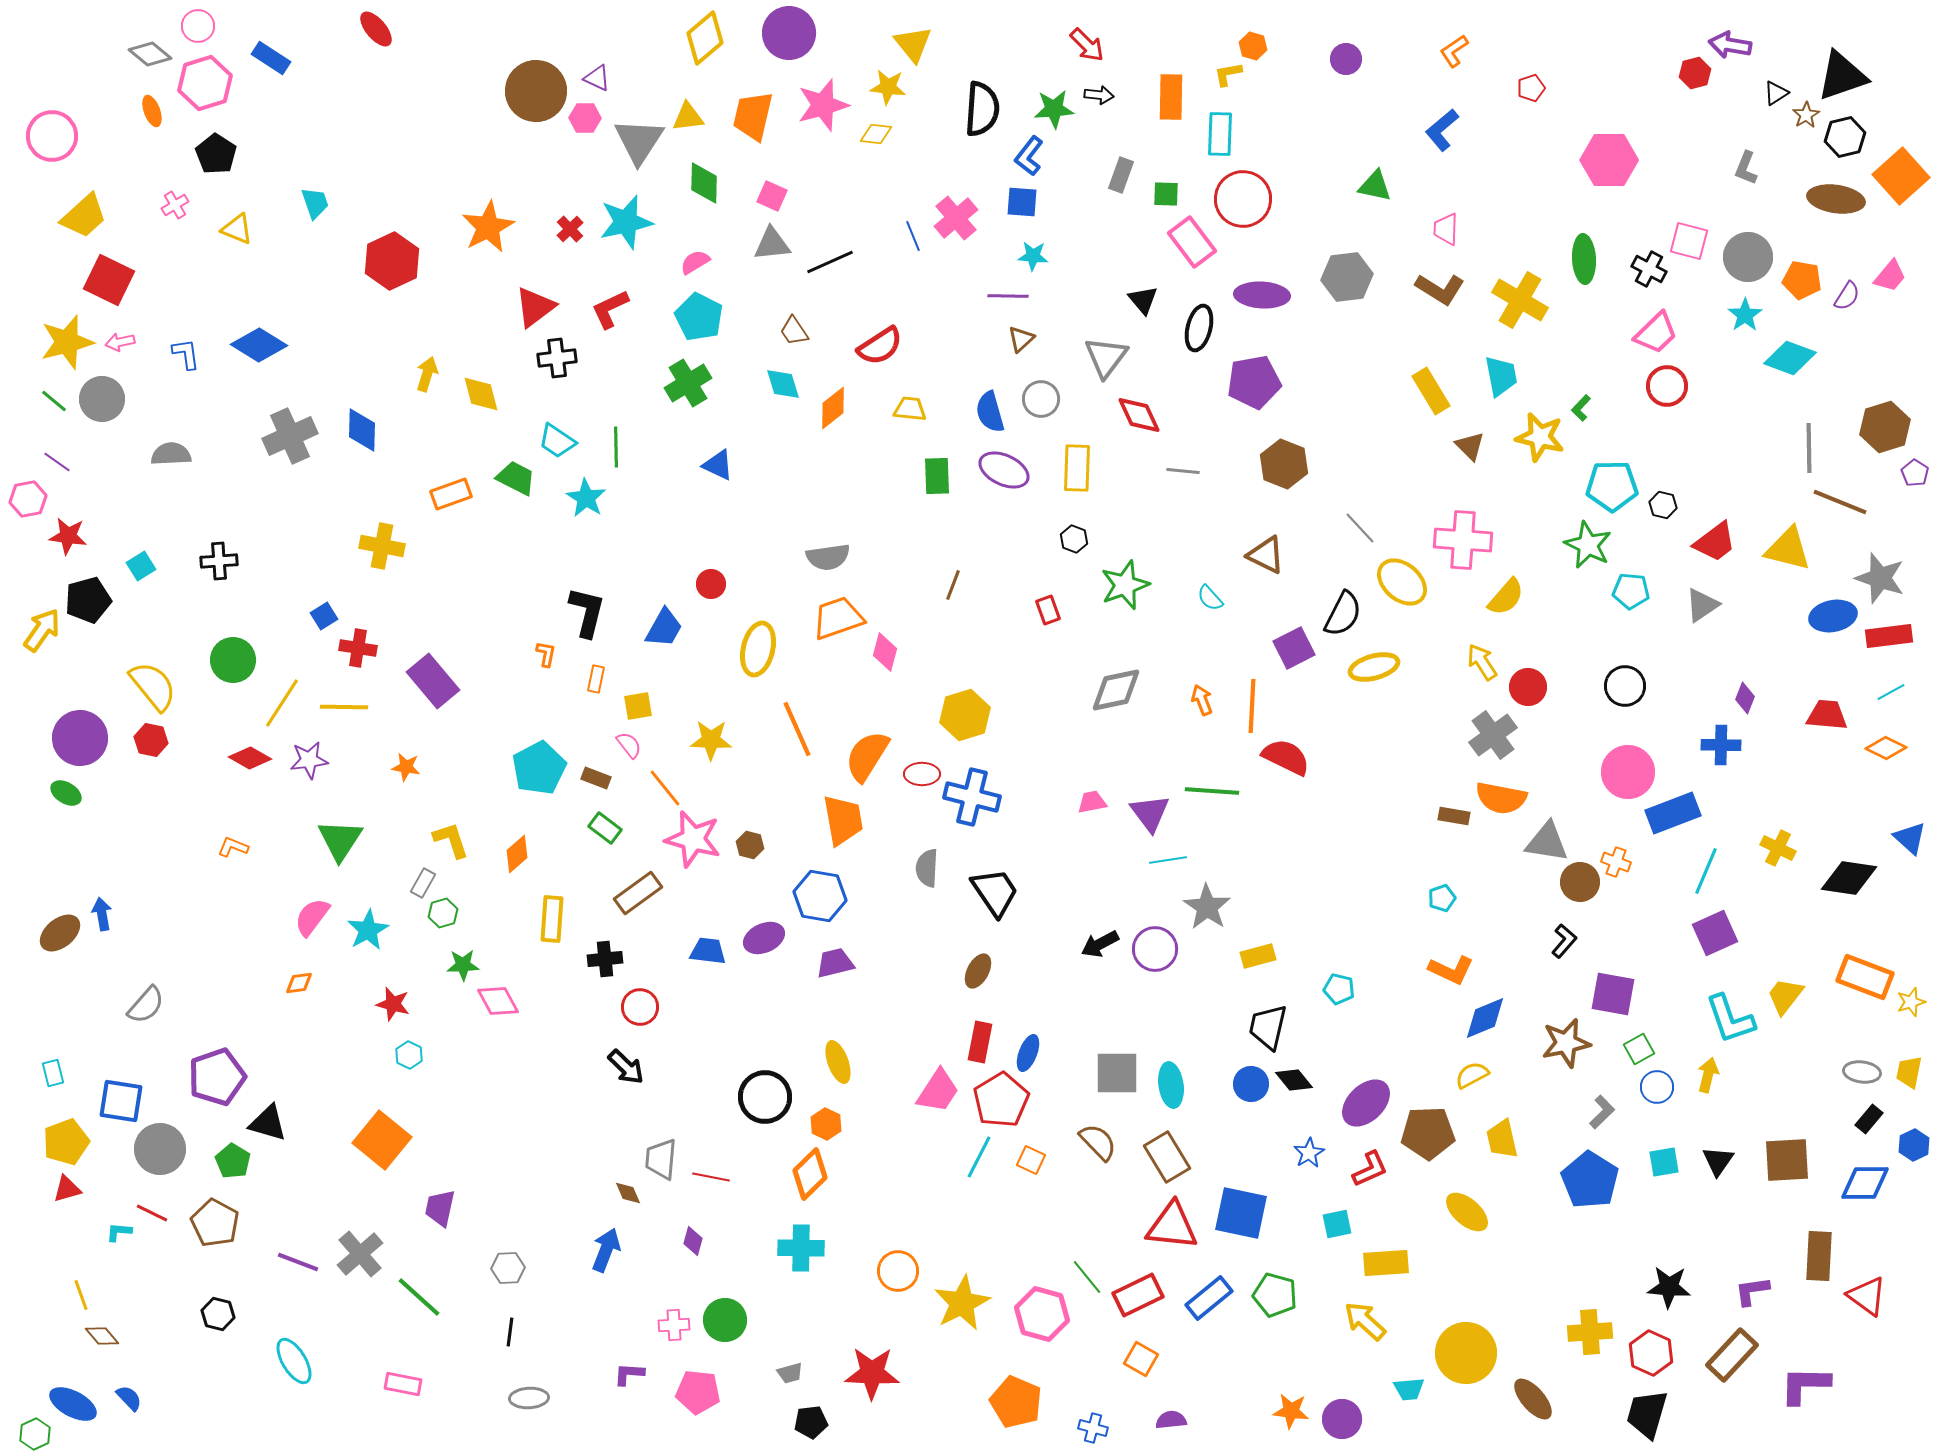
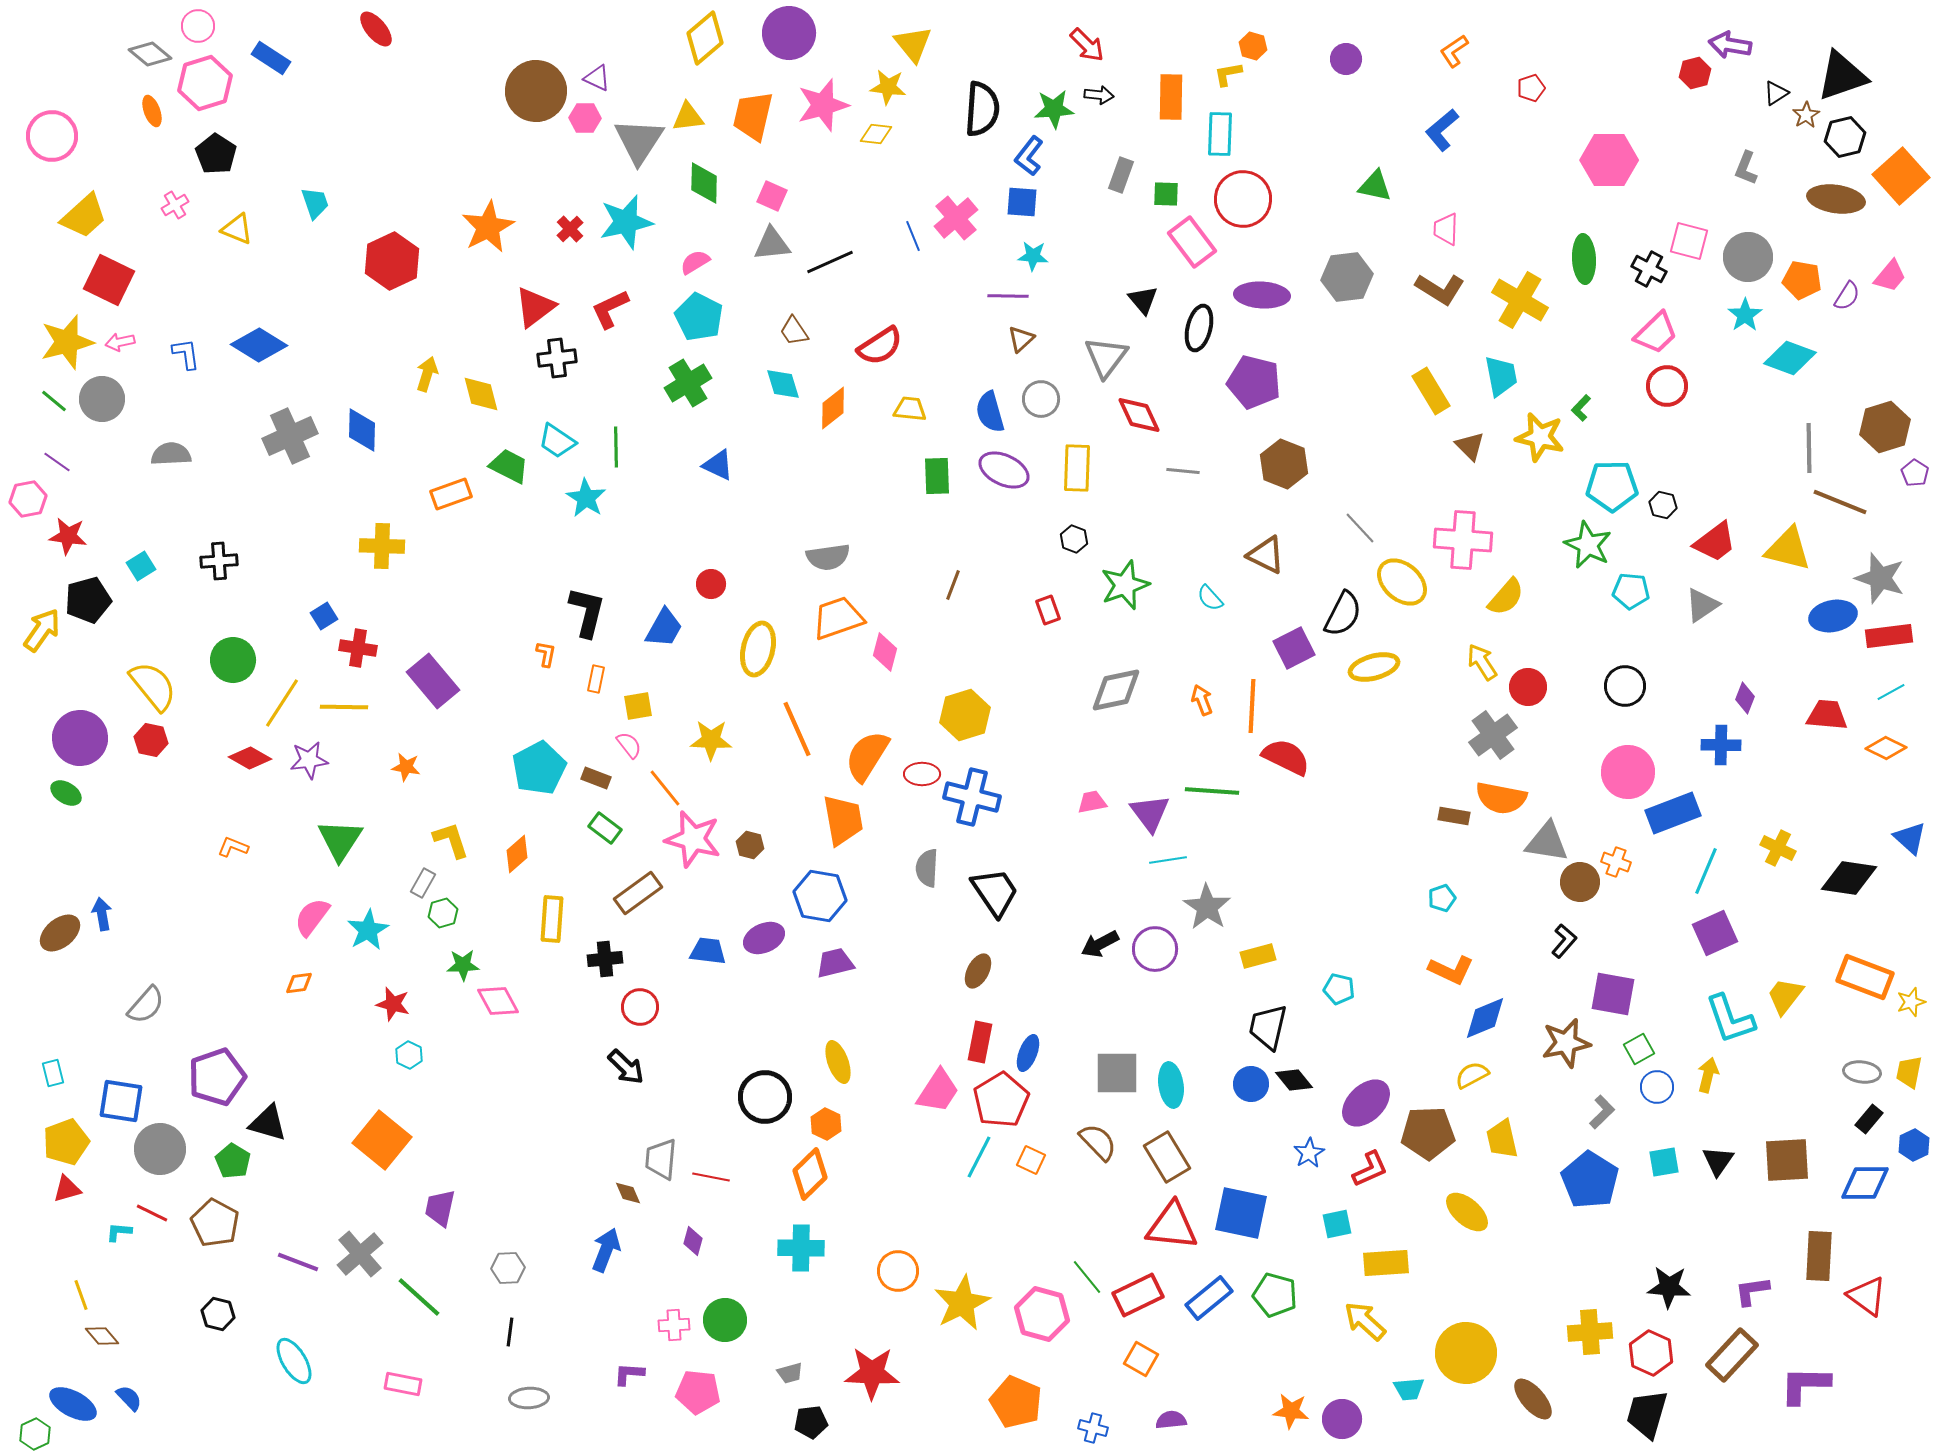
purple pentagon at (1254, 382): rotated 24 degrees clockwise
green trapezoid at (516, 478): moved 7 px left, 12 px up
yellow cross at (382, 546): rotated 9 degrees counterclockwise
